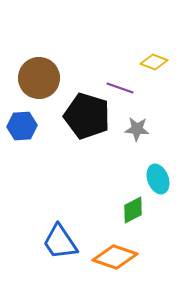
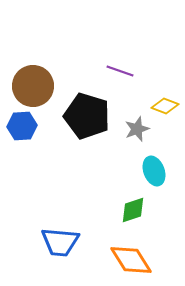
yellow diamond: moved 11 px right, 44 px down
brown circle: moved 6 px left, 8 px down
purple line: moved 17 px up
gray star: rotated 25 degrees counterclockwise
cyan ellipse: moved 4 px left, 8 px up
green diamond: rotated 8 degrees clockwise
blue trapezoid: rotated 51 degrees counterclockwise
orange diamond: moved 16 px right, 3 px down; rotated 39 degrees clockwise
